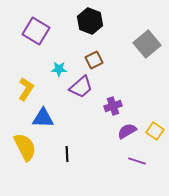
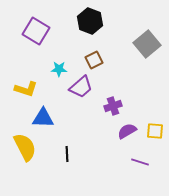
yellow L-shape: rotated 75 degrees clockwise
yellow square: rotated 30 degrees counterclockwise
purple line: moved 3 px right, 1 px down
